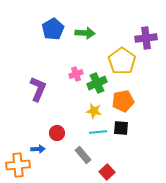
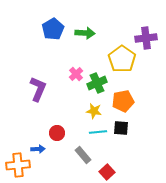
yellow pentagon: moved 2 px up
pink cross: rotated 24 degrees counterclockwise
